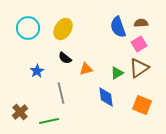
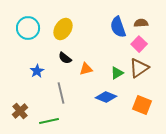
pink square: rotated 14 degrees counterclockwise
blue diamond: rotated 60 degrees counterclockwise
brown cross: moved 1 px up
